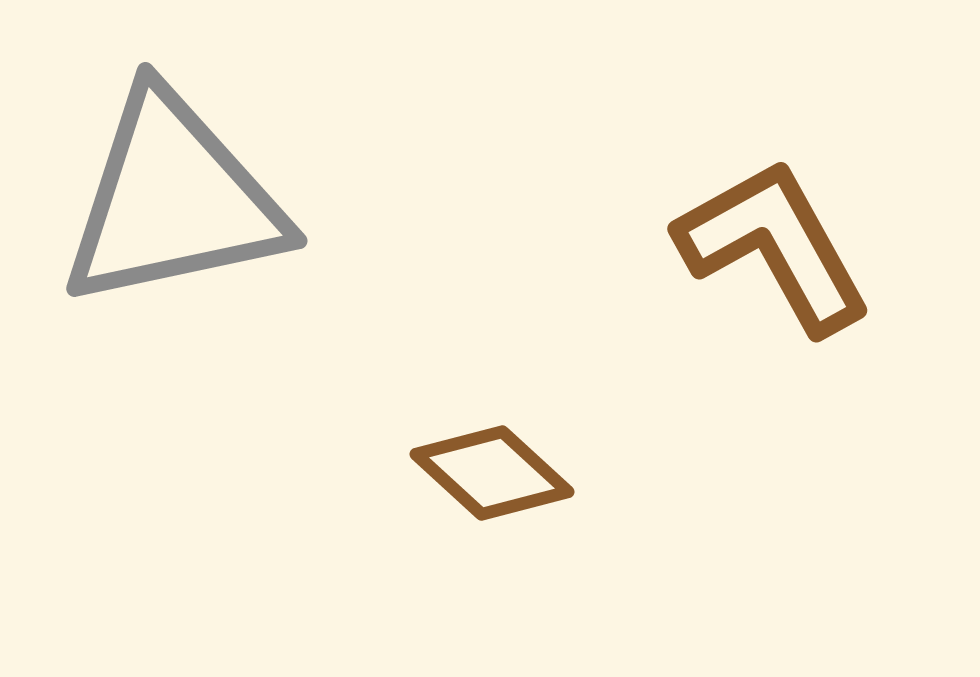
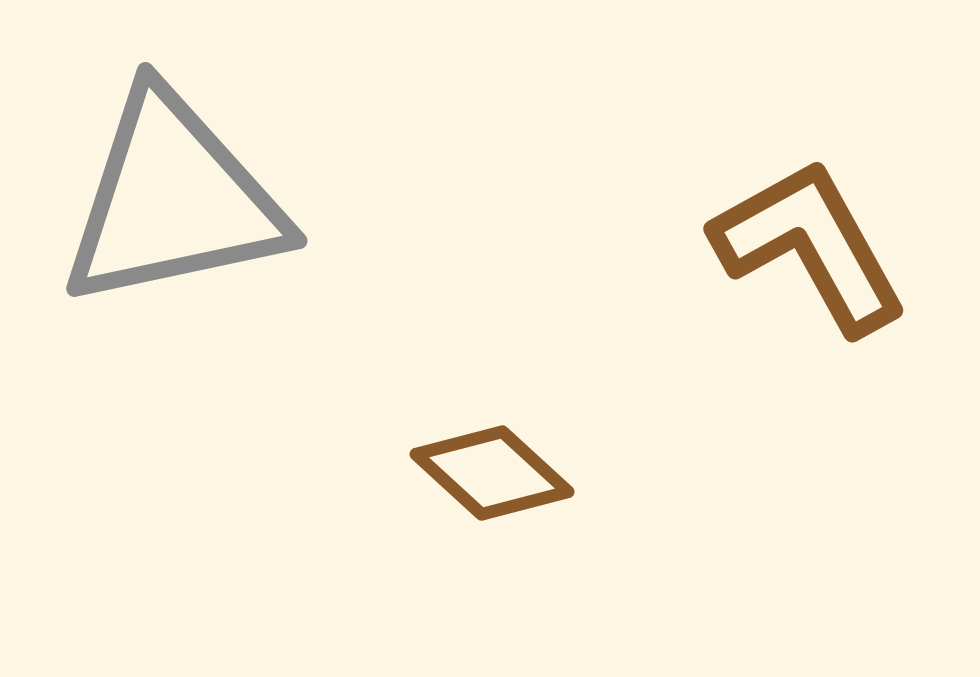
brown L-shape: moved 36 px right
